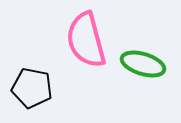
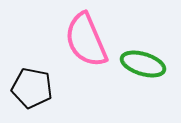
pink semicircle: rotated 8 degrees counterclockwise
